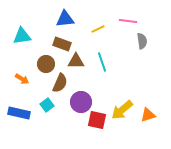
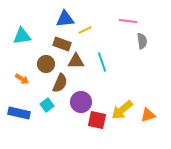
yellow line: moved 13 px left, 1 px down
